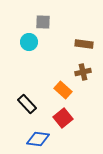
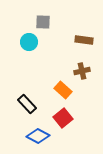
brown rectangle: moved 4 px up
brown cross: moved 1 px left, 1 px up
blue diamond: moved 3 px up; rotated 20 degrees clockwise
